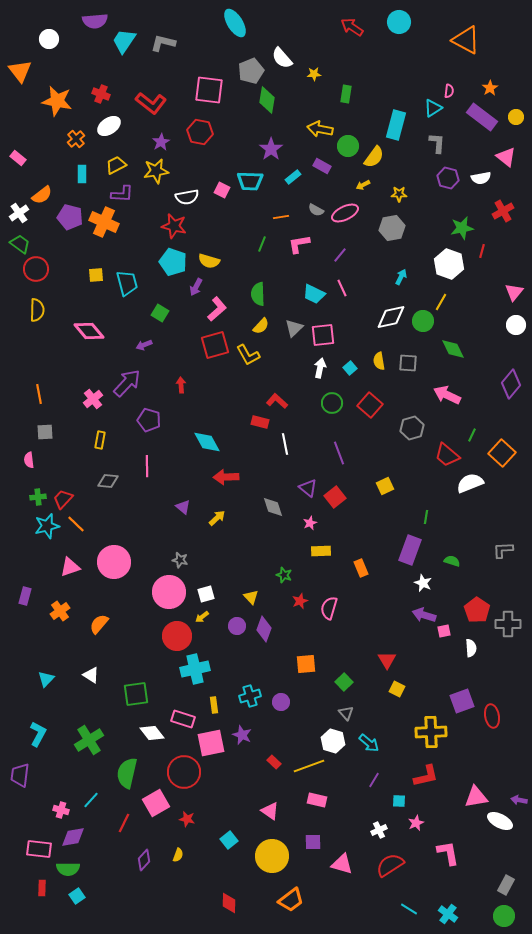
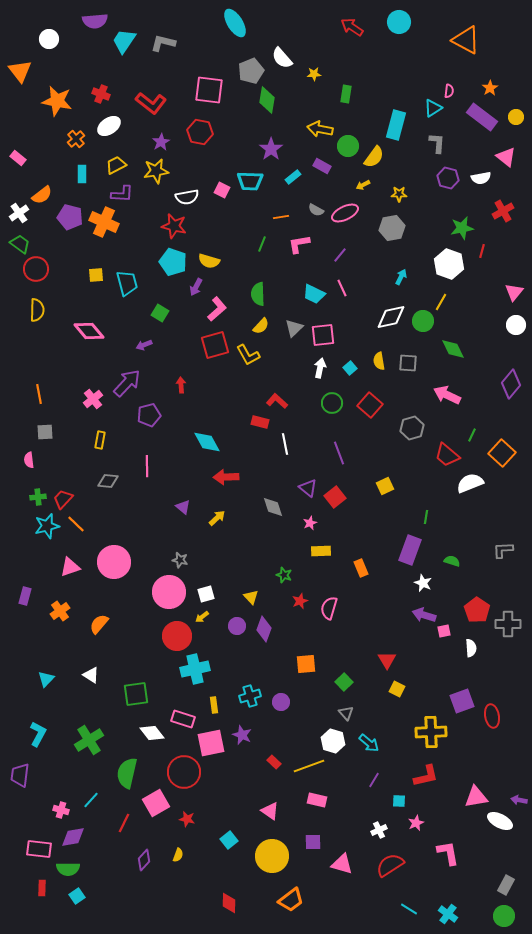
purple pentagon at (149, 420): moved 5 px up; rotated 30 degrees counterclockwise
